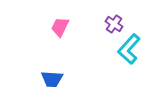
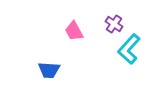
pink trapezoid: moved 14 px right, 4 px down; rotated 55 degrees counterclockwise
blue trapezoid: moved 3 px left, 9 px up
